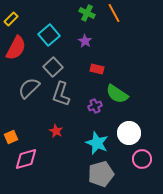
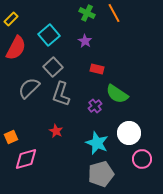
purple cross: rotated 16 degrees counterclockwise
